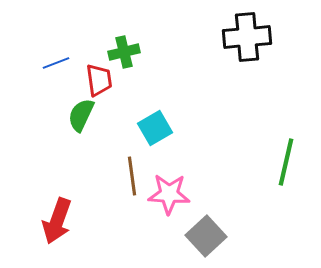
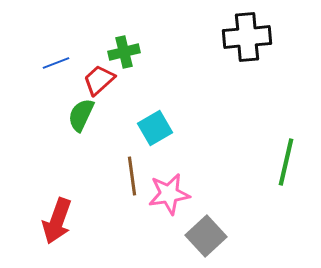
red trapezoid: rotated 124 degrees counterclockwise
pink star: rotated 12 degrees counterclockwise
